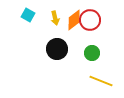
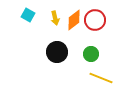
red circle: moved 5 px right
black circle: moved 3 px down
green circle: moved 1 px left, 1 px down
yellow line: moved 3 px up
